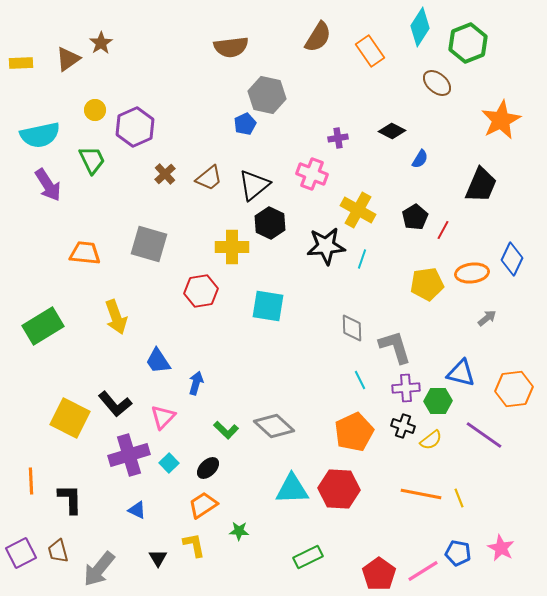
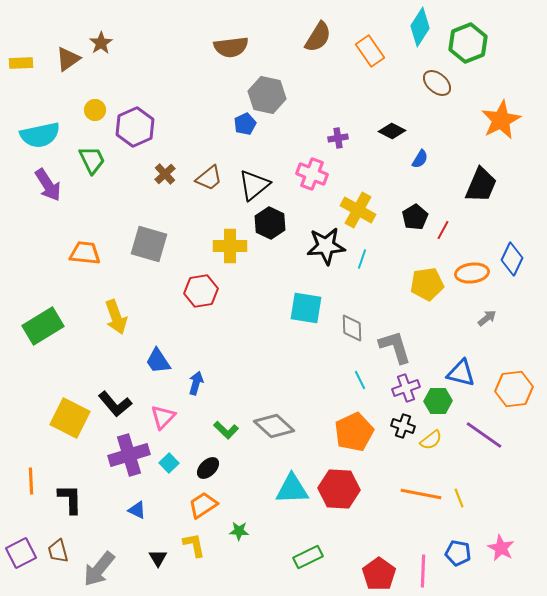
yellow cross at (232, 247): moved 2 px left, 1 px up
cyan square at (268, 306): moved 38 px right, 2 px down
purple cross at (406, 388): rotated 16 degrees counterclockwise
pink line at (423, 571): rotated 56 degrees counterclockwise
